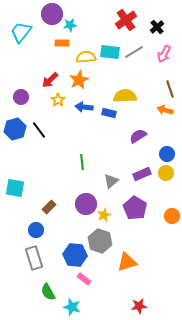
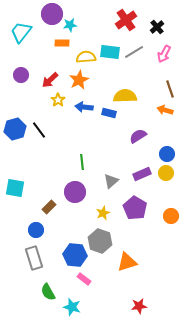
purple circle at (21, 97): moved 22 px up
purple circle at (86, 204): moved 11 px left, 12 px up
yellow star at (104, 215): moved 1 px left, 2 px up
orange circle at (172, 216): moved 1 px left
